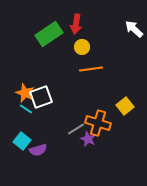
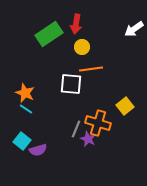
white arrow: rotated 78 degrees counterclockwise
white square: moved 30 px right, 13 px up; rotated 25 degrees clockwise
gray line: rotated 36 degrees counterclockwise
